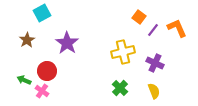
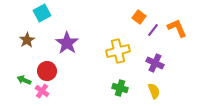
yellow cross: moved 5 px left, 1 px up
green cross: rotated 28 degrees counterclockwise
